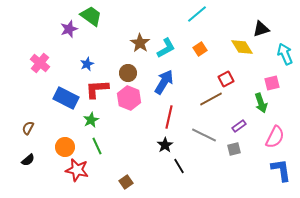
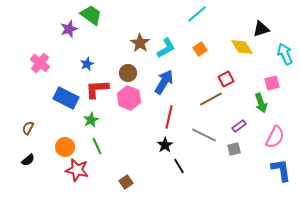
green trapezoid: moved 1 px up
